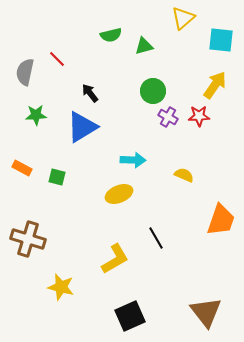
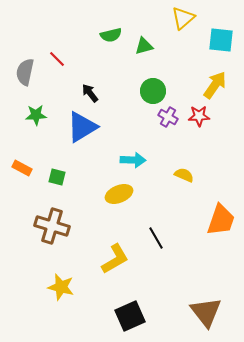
brown cross: moved 24 px right, 13 px up
